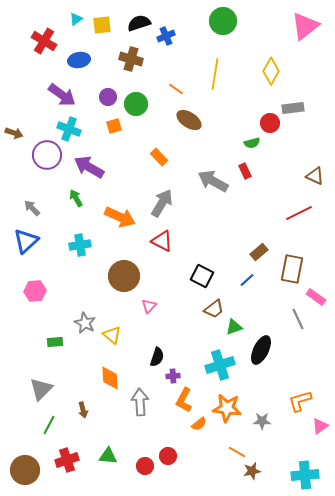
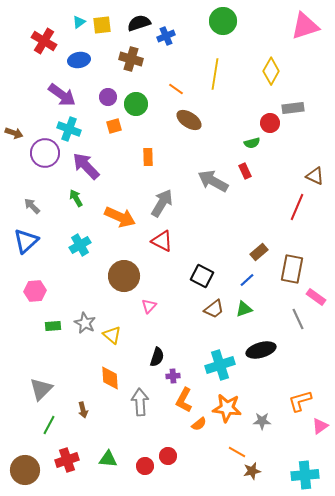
cyan triangle at (76, 19): moved 3 px right, 3 px down
pink triangle at (305, 26): rotated 20 degrees clockwise
purple circle at (47, 155): moved 2 px left, 2 px up
orange rectangle at (159, 157): moved 11 px left; rotated 42 degrees clockwise
purple arrow at (89, 167): moved 3 px left, 1 px up; rotated 16 degrees clockwise
gray arrow at (32, 208): moved 2 px up
red line at (299, 213): moved 2 px left, 6 px up; rotated 40 degrees counterclockwise
cyan cross at (80, 245): rotated 20 degrees counterclockwise
green triangle at (234, 327): moved 10 px right, 18 px up
green rectangle at (55, 342): moved 2 px left, 16 px up
black ellipse at (261, 350): rotated 48 degrees clockwise
green triangle at (108, 456): moved 3 px down
